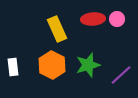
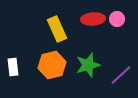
orange hexagon: rotated 20 degrees clockwise
